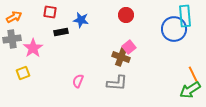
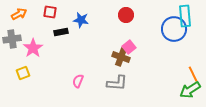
orange arrow: moved 5 px right, 3 px up
